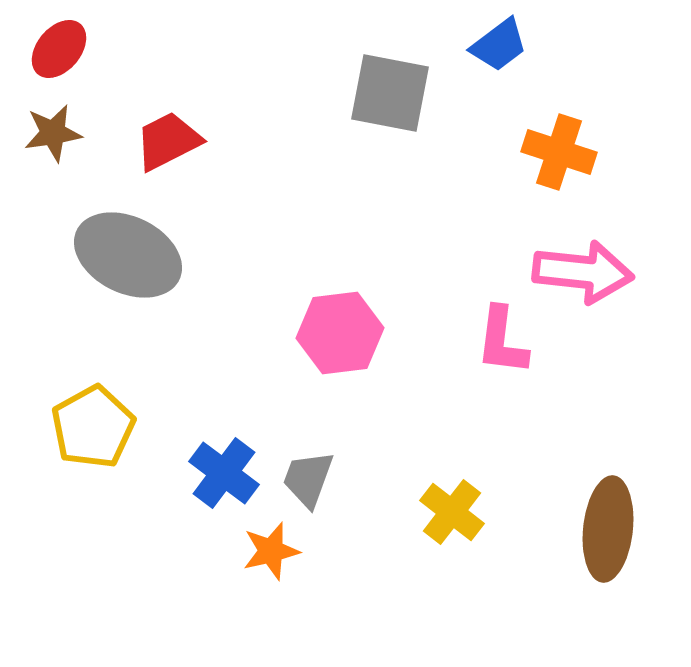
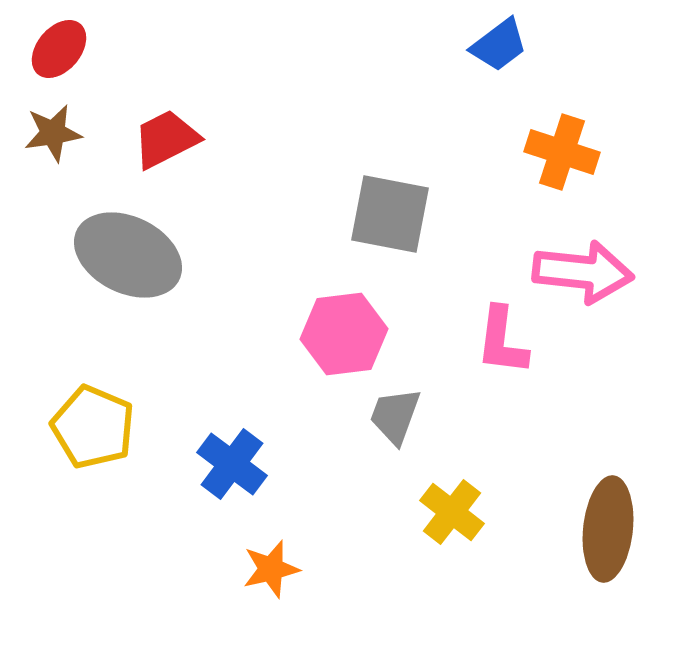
gray square: moved 121 px down
red trapezoid: moved 2 px left, 2 px up
orange cross: moved 3 px right
pink hexagon: moved 4 px right, 1 px down
yellow pentagon: rotated 20 degrees counterclockwise
blue cross: moved 8 px right, 9 px up
gray trapezoid: moved 87 px right, 63 px up
orange star: moved 18 px down
